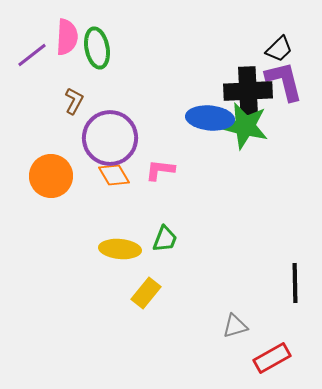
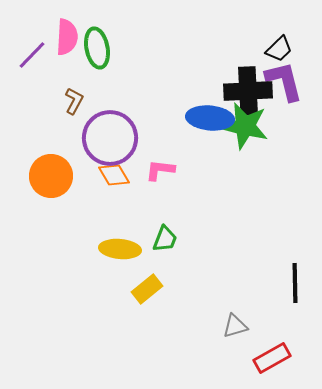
purple line: rotated 8 degrees counterclockwise
yellow rectangle: moved 1 px right, 4 px up; rotated 12 degrees clockwise
